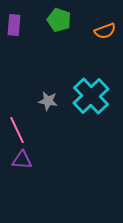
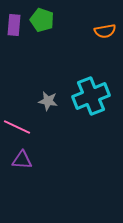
green pentagon: moved 17 px left
orange semicircle: rotated 10 degrees clockwise
cyan cross: rotated 21 degrees clockwise
pink line: moved 3 px up; rotated 40 degrees counterclockwise
